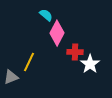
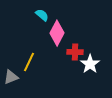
cyan semicircle: moved 4 px left
